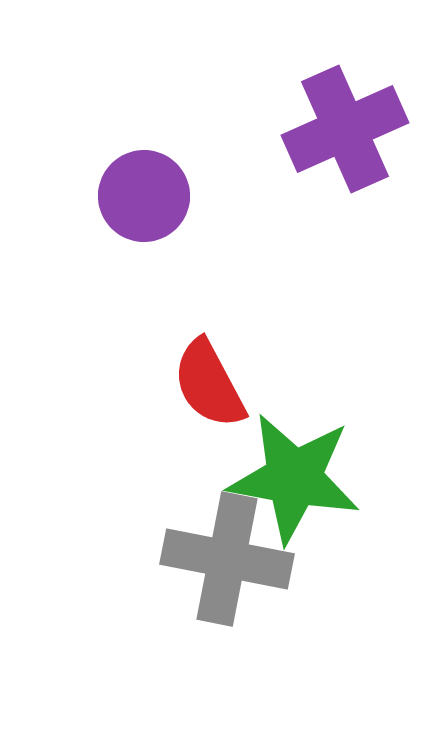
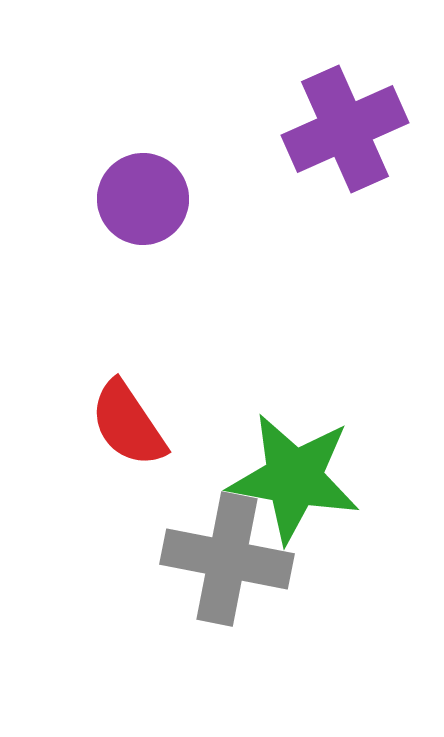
purple circle: moved 1 px left, 3 px down
red semicircle: moved 81 px left, 40 px down; rotated 6 degrees counterclockwise
